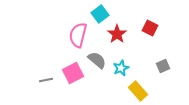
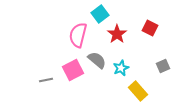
pink square: moved 3 px up
